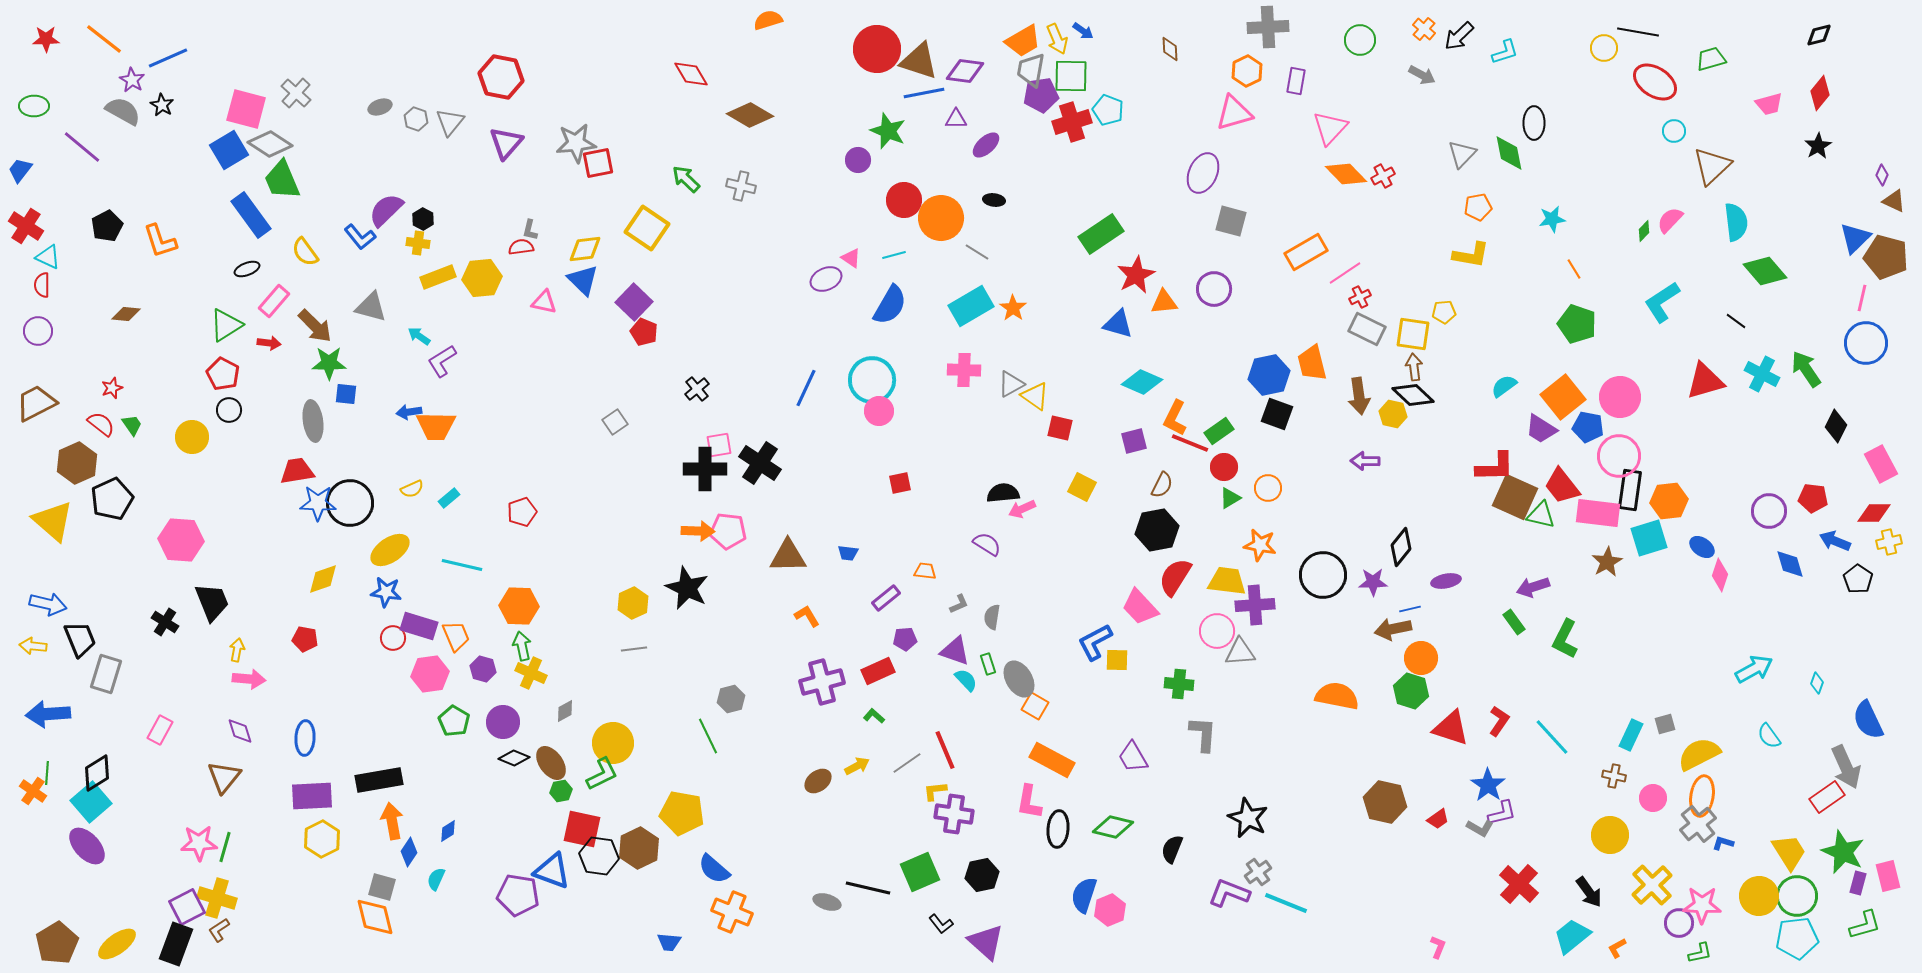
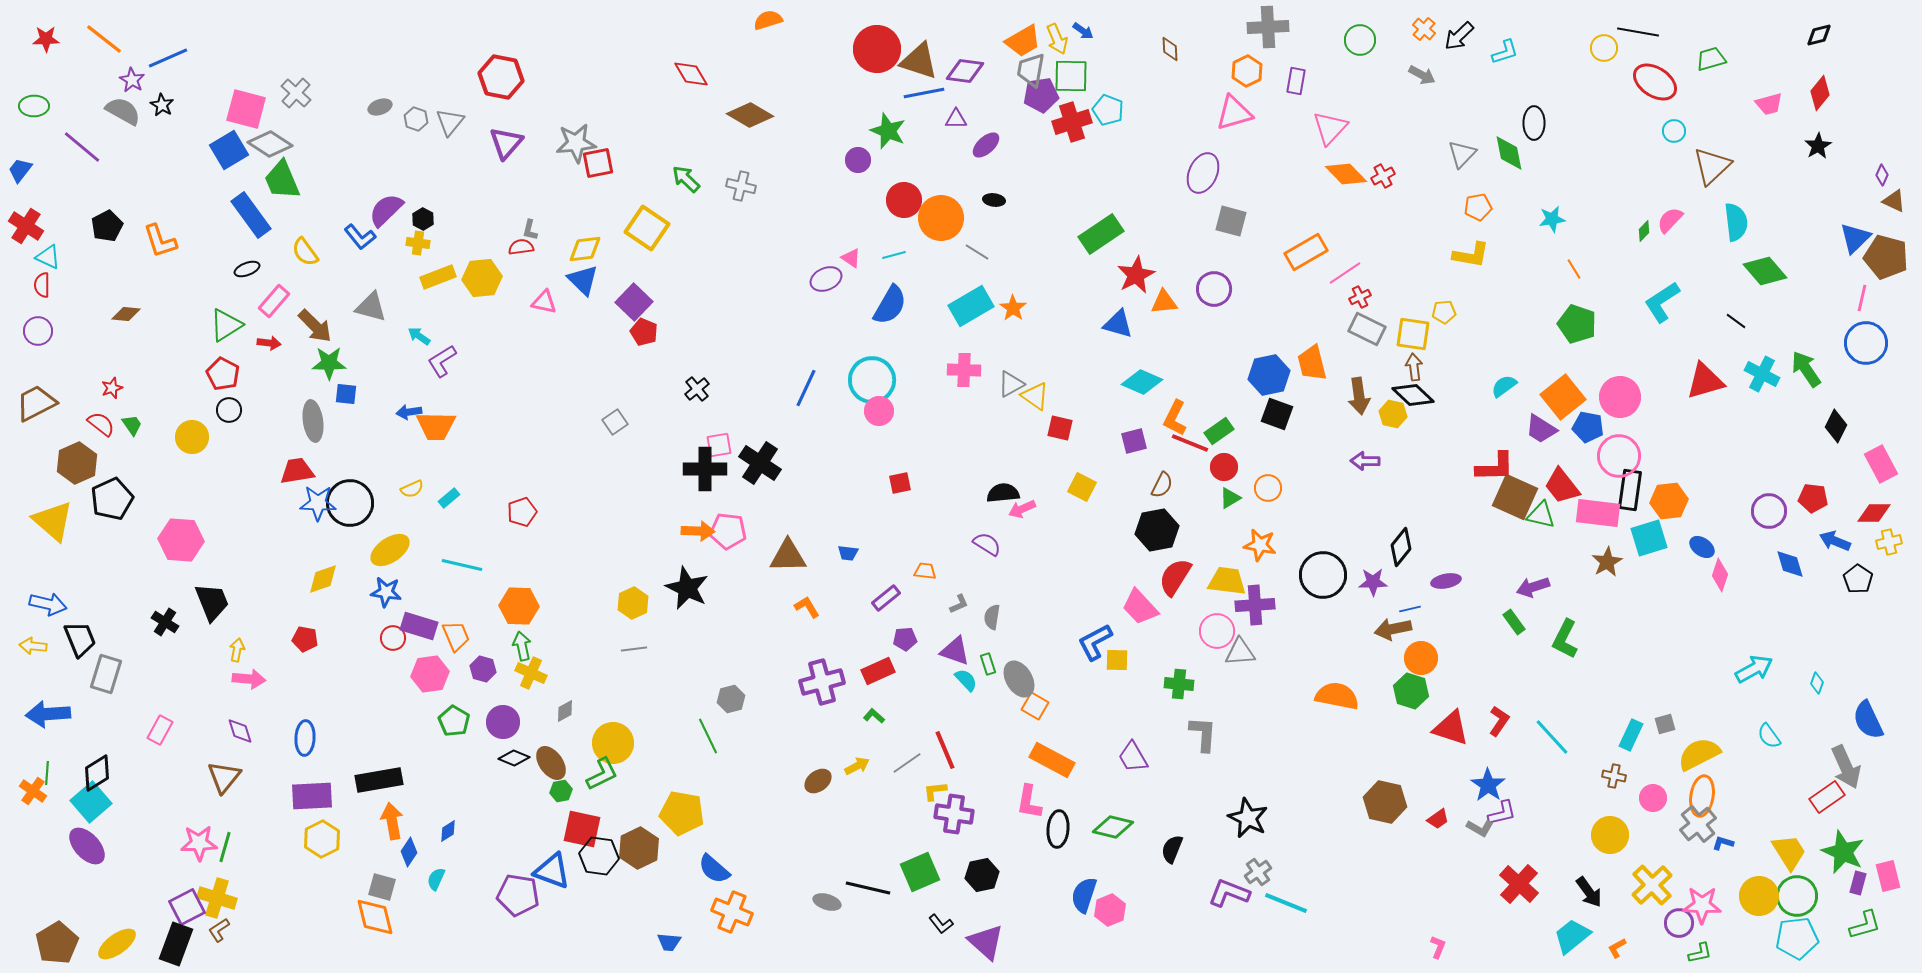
orange L-shape at (807, 616): moved 9 px up
